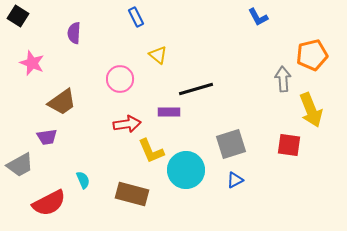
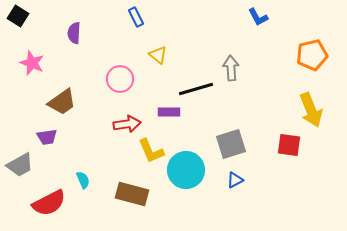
gray arrow: moved 52 px left, 11 px up
